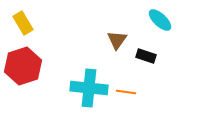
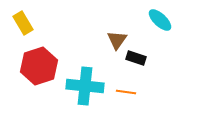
black rectangle: moved 10 px left, 2 px down
red hexagon: moved 16 px right
cyan cross: moved 4 px left, 2 px up
